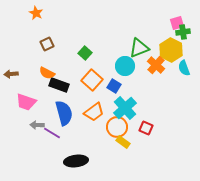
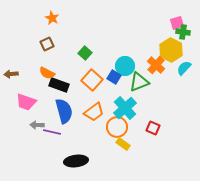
orange star: moved 16 px right, 5 px down
green cross: rotated 16 degrees clockwise
green triangle: moved 34 px down
cyan semicircle: rotated 63 degrees clockwise
blue square: moved 9 px up
blue semicircle: moved 2 px up
red square: moved 7 px right
purple line: moved 1 px up; rotated 18 degrees counterclockwise
yellow rectangle: moved 2 px down
